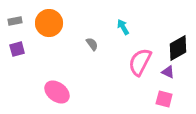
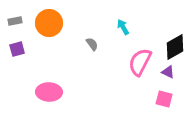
black diamond: moved 3 px left, 1 px up
pink ellipse: moved 8 px left; rotated 35 degrees counterclockwise
